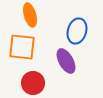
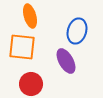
orange ellipse: moved 1 px down
red circle: moved 2 px left, 1 px down
